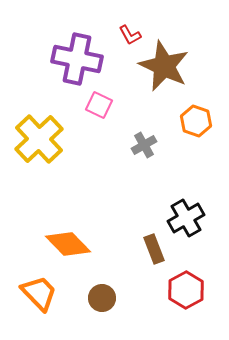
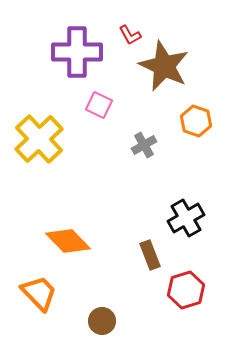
purple cross: moved 7 px up; rotated 12 degrees counterclockwise
orange diamond: moved 3 px up
brown rectangle: moved 4 px left, 6 px down
red hexagon: rotated 12 degrees clockwise
brown circle: moved 23 px down
